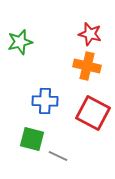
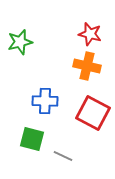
gray line: moved 5 px right
